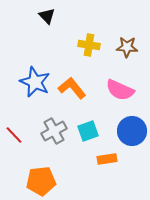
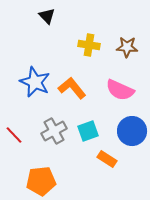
orange rectangle: rotated 42 degrees clockwise
